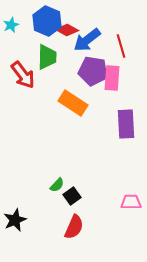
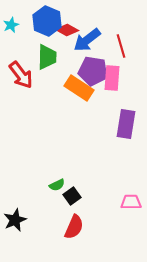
red arrow: moved 2 px left
orange rectangle: moved 6 px right, 15 px up
purple rectangle: rotated 12 degrees clockwise
green semicircle: rotated 21 degrees clockwise
